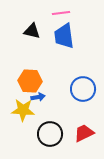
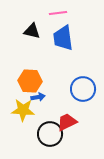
pink line: moved 3 px left
blue trapezoid: moved 1 px left, 2 px down
red trapezoid: moved 17 px left, 11 px up
